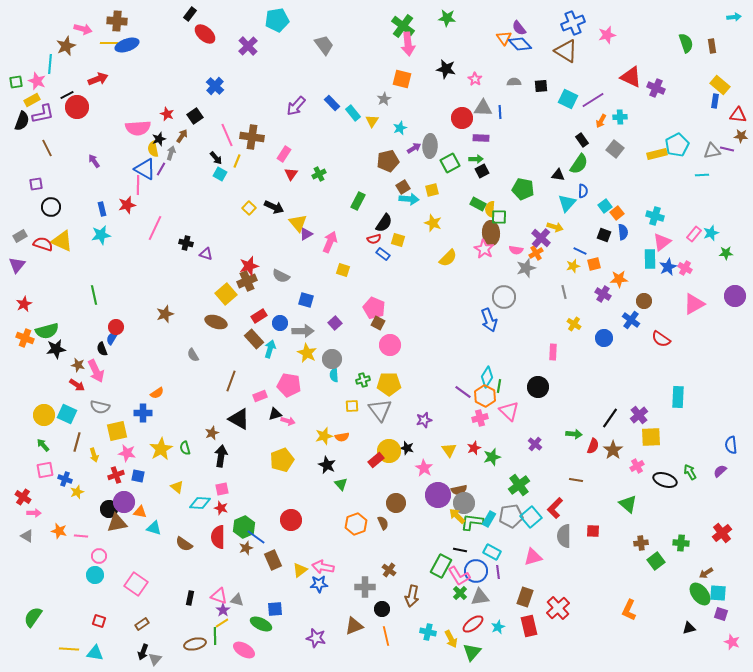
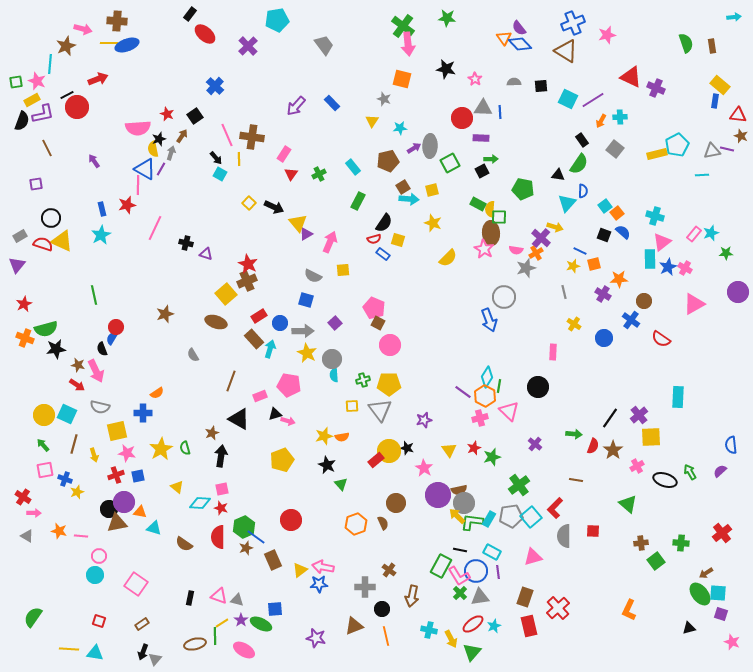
gray star at (384, 99): rotated 24 degrees counterclockwise
cyan rectangle at (353, 113): moved 54 px down
cyan star at (400, 128): rotated 16 degrees clockwise
brown star at (741, 136): rotated 16 degrees clockwise
green arrow at (476, 159): moved 15 px right
yellow line at (237, 161): moved 2 px right, 2 px up; rotated 24 degrees counterclockwise
black circle at (51, 207): moved 11 px down
yellow square at (249, 208): moved 5 px up
blue semicircle at (623, 232): rotated 42 degrees counterclockwise
cyan star at (101, 235): rotated 18 degrees counterclockwise
red star at (249, 266): moved 1 px left, 2 px up; rotated 30 degrees counterclockwise
yellow square at (343, 270): rotated 24 degrees counterclockwise
gray semicircle at (281, 276): moved 32 px right
purple circle at (735, 296): moved 3 px right, 4 px up
green semicircle at (47, 331): moved 1 px left, 2 px up
brown line at (77, 442): moved 3 px left, 2 px down
blue square at (138, 476): rotated 24 degrees counterclockwise
purple star at (223, 610): moved 18 px right, 10 px down
cyan star at (498, 627): moved 4 px left, 1 px up
cyan cross at (428, 632): moved 1 px right, 2 px up
